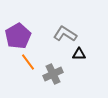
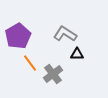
black triangle: moved 2 px left
orange line: moved 2 px right, 1 px down
gray cross: rotated 12 degrees counterclockwise
